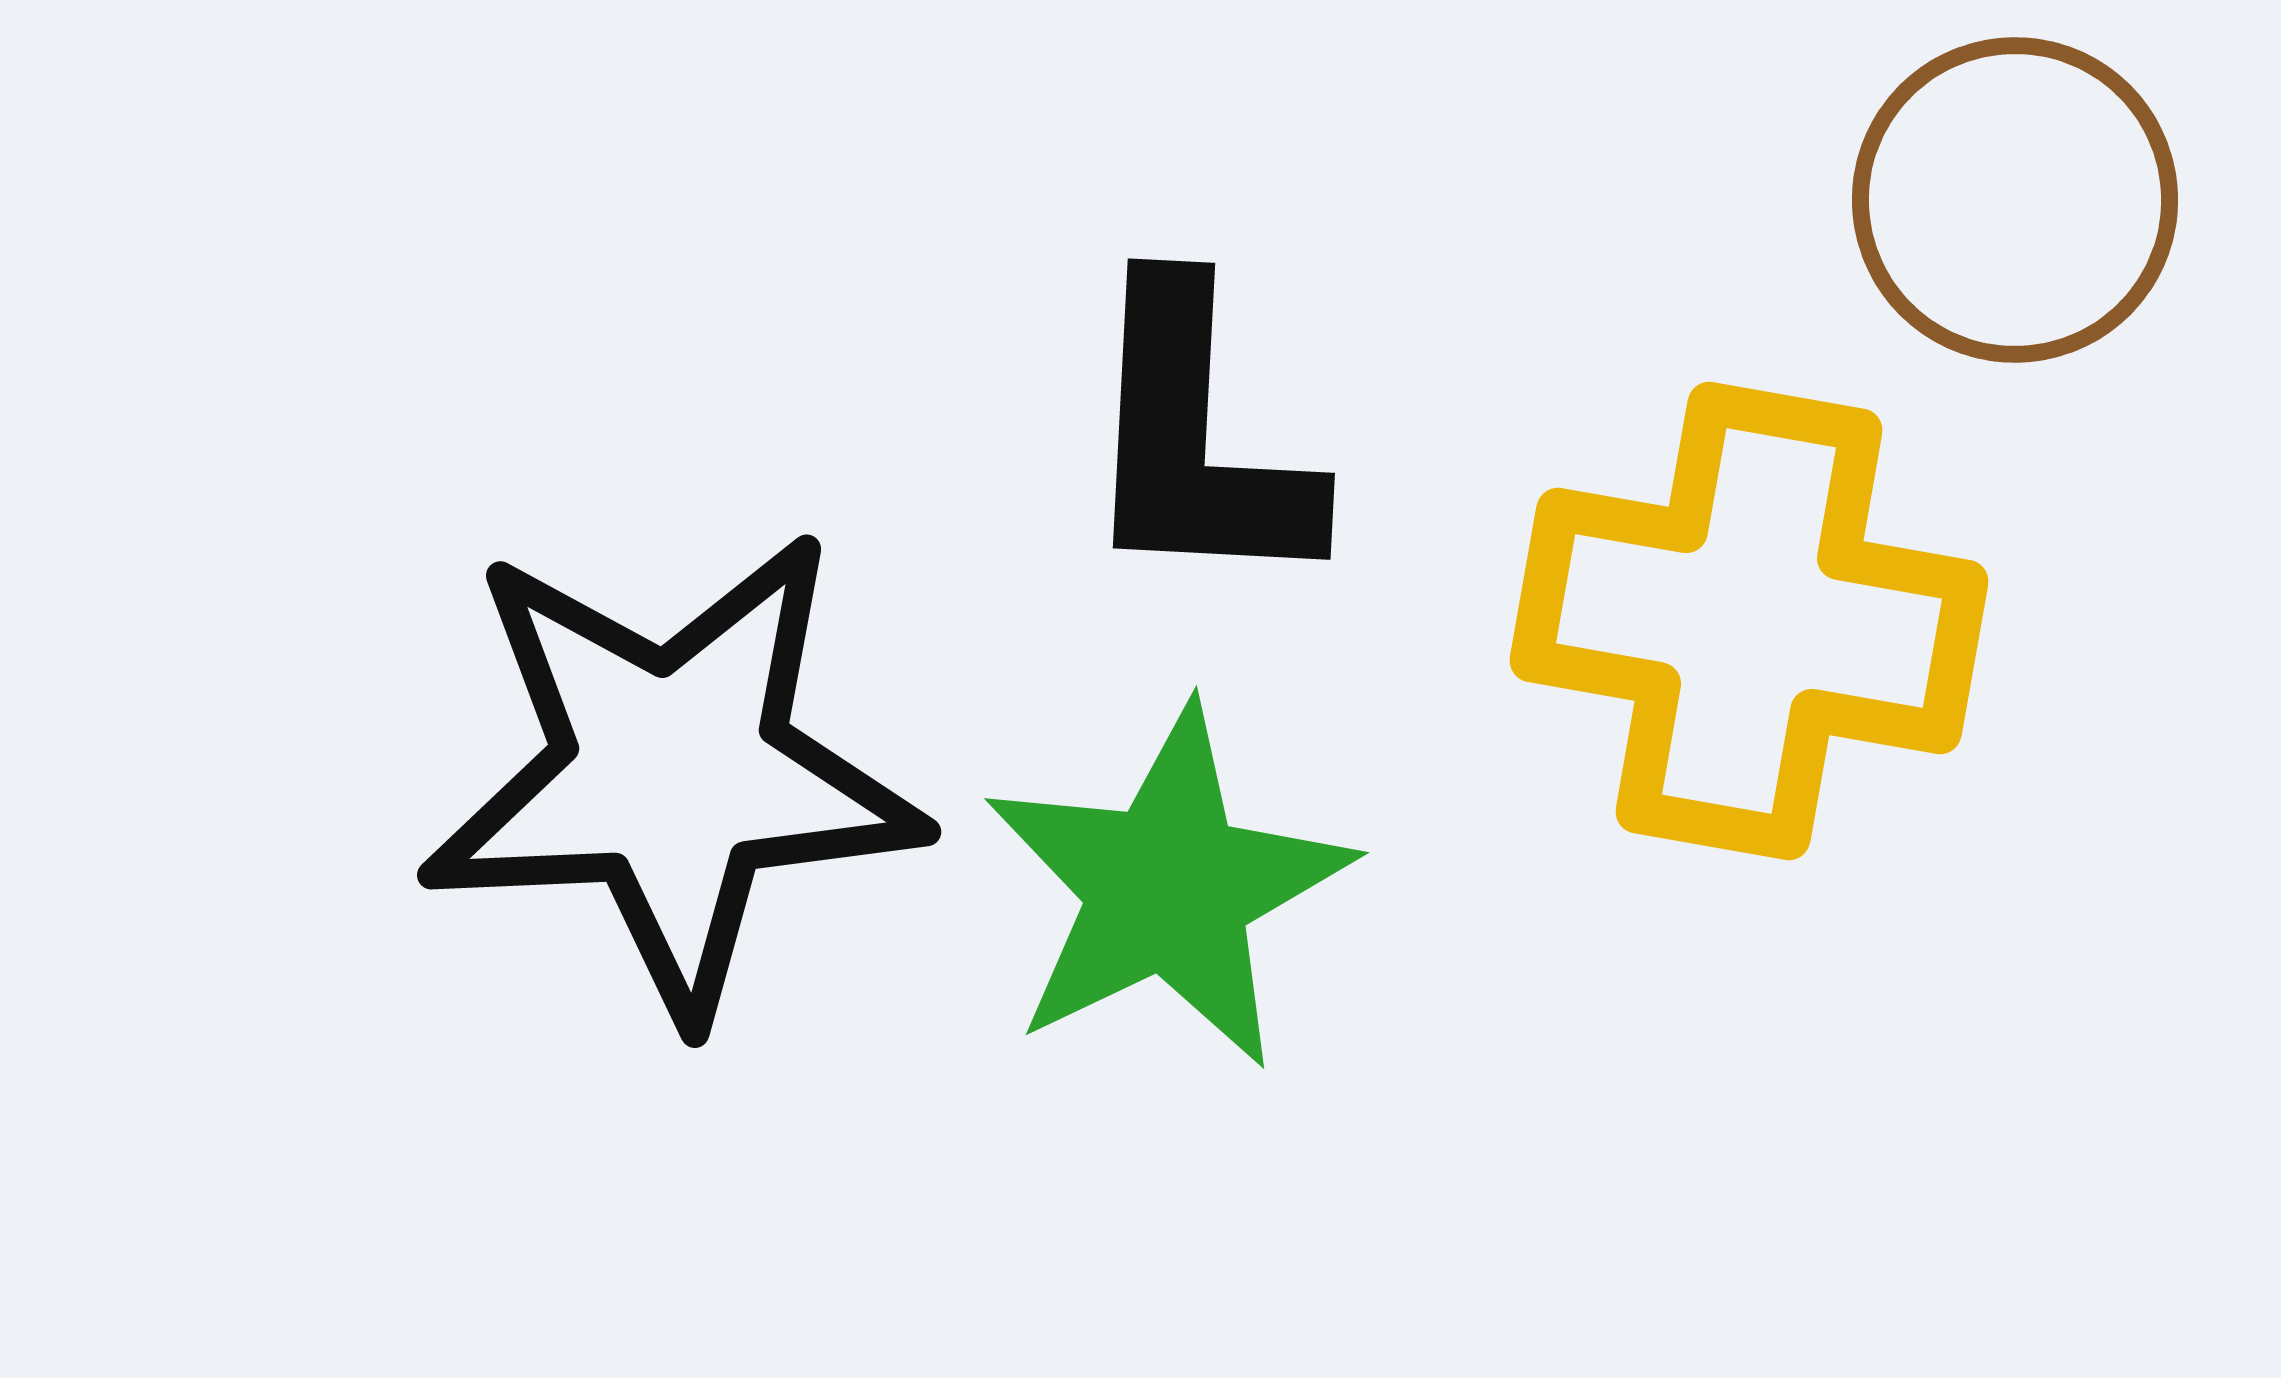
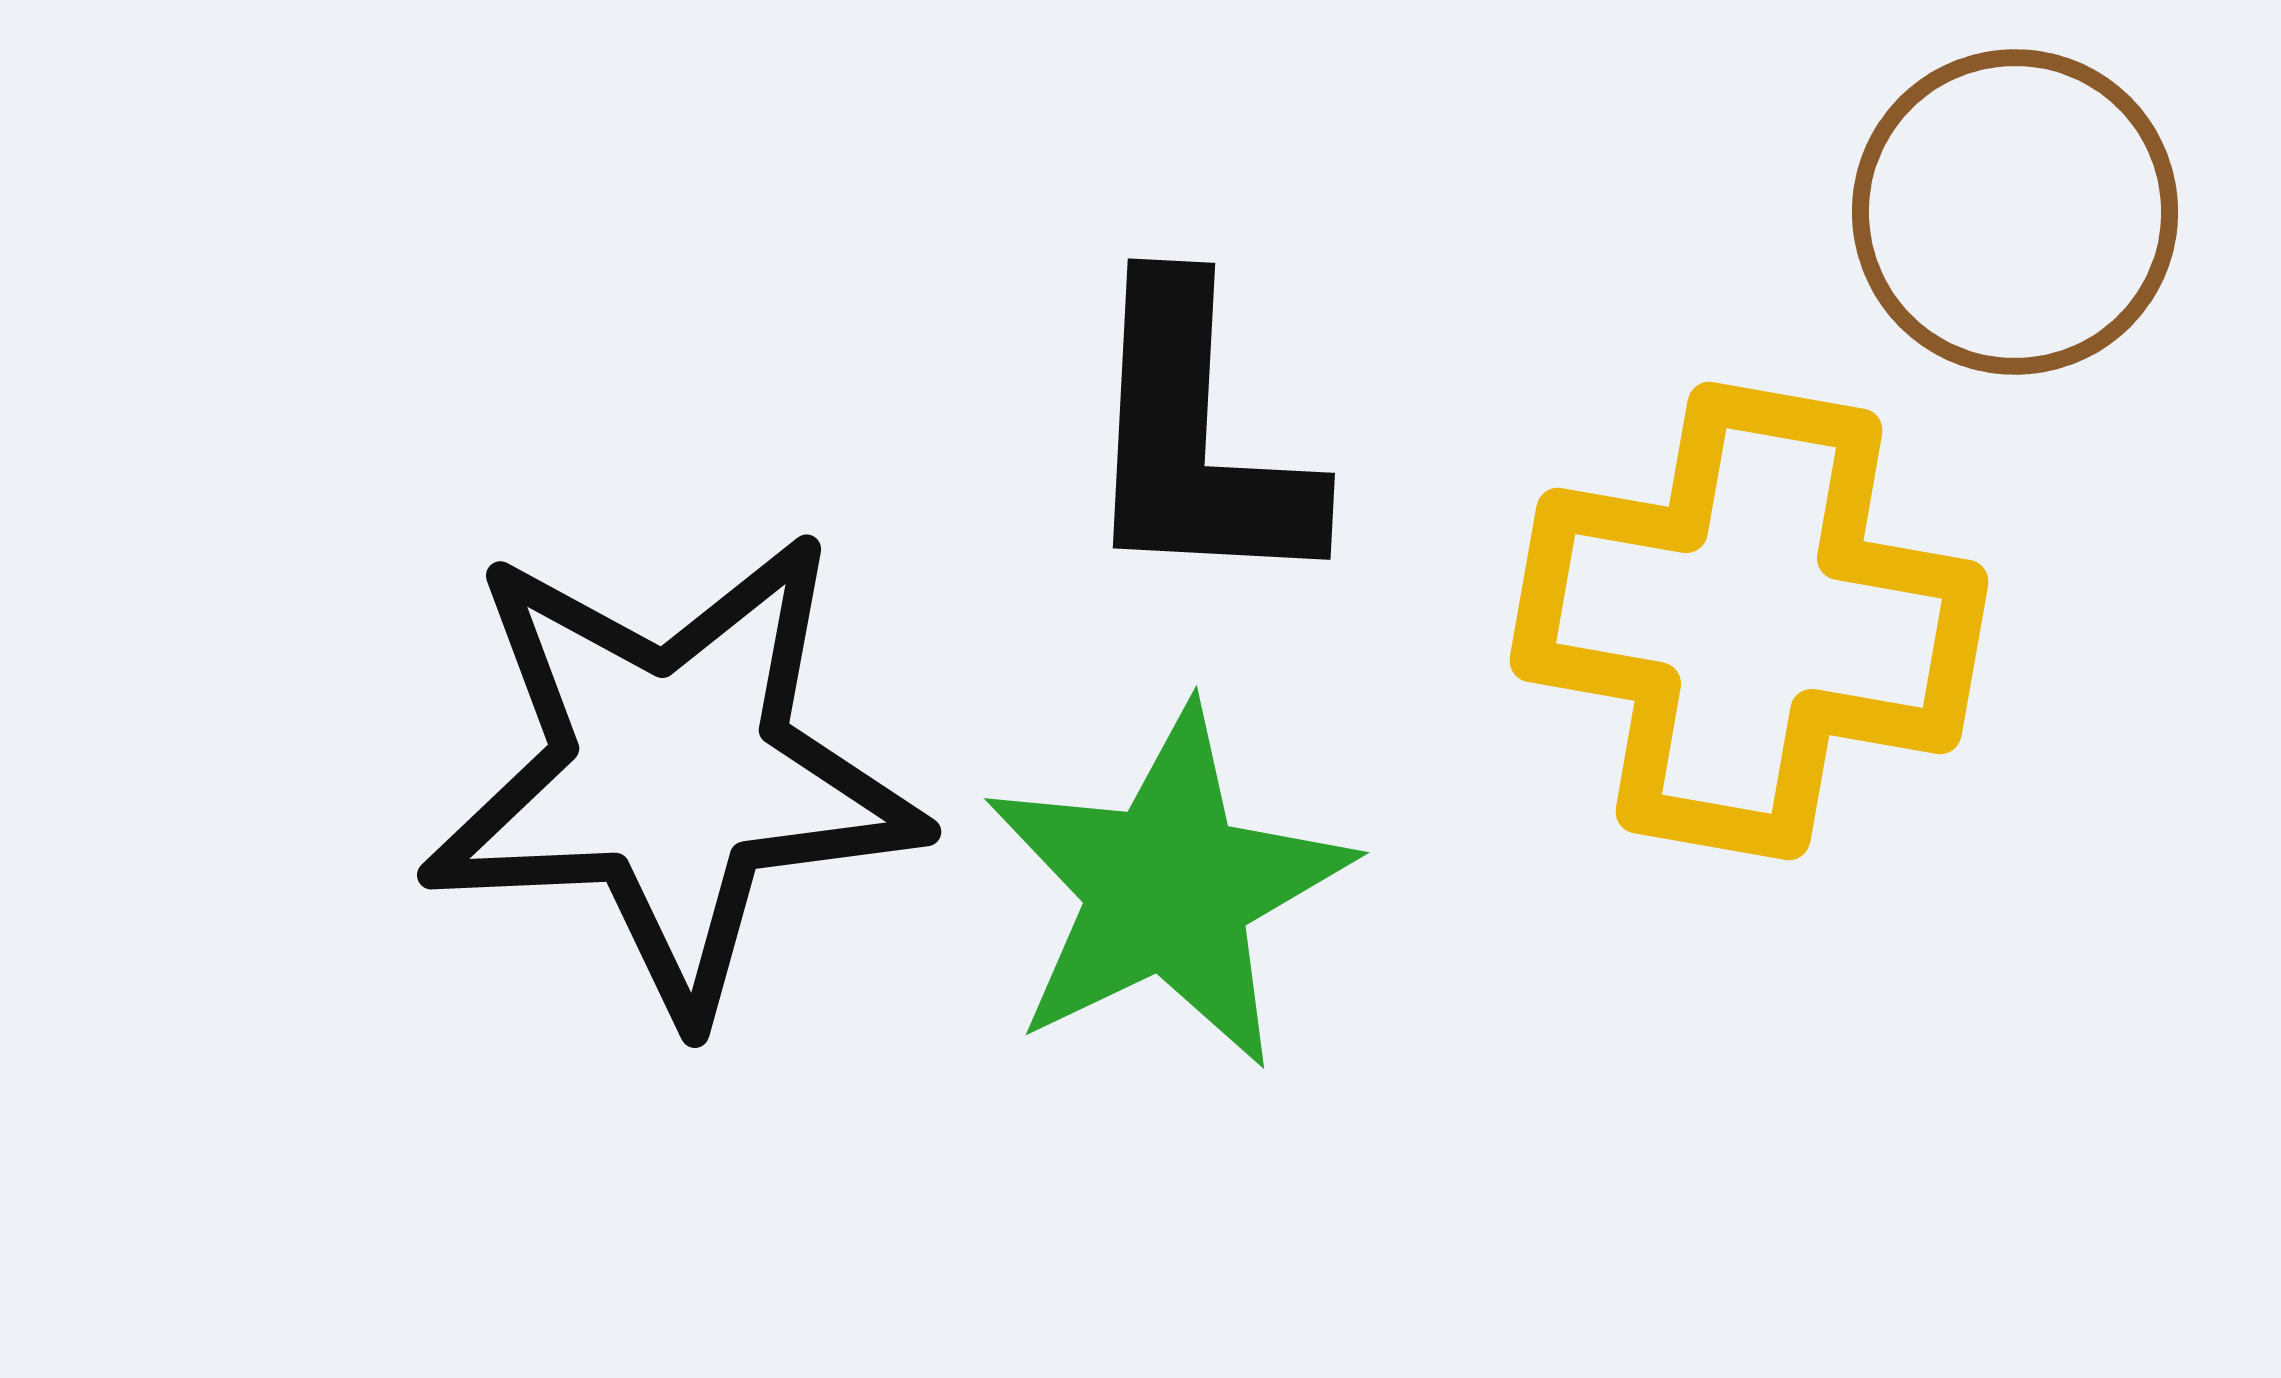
brown circle: moved 12 px down
